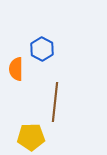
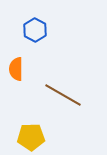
blue hexagon: moved 7 px left, 19 px up
brown line: moved 8 px right, 7 px up; rotated 66 degrees counterclockwise
